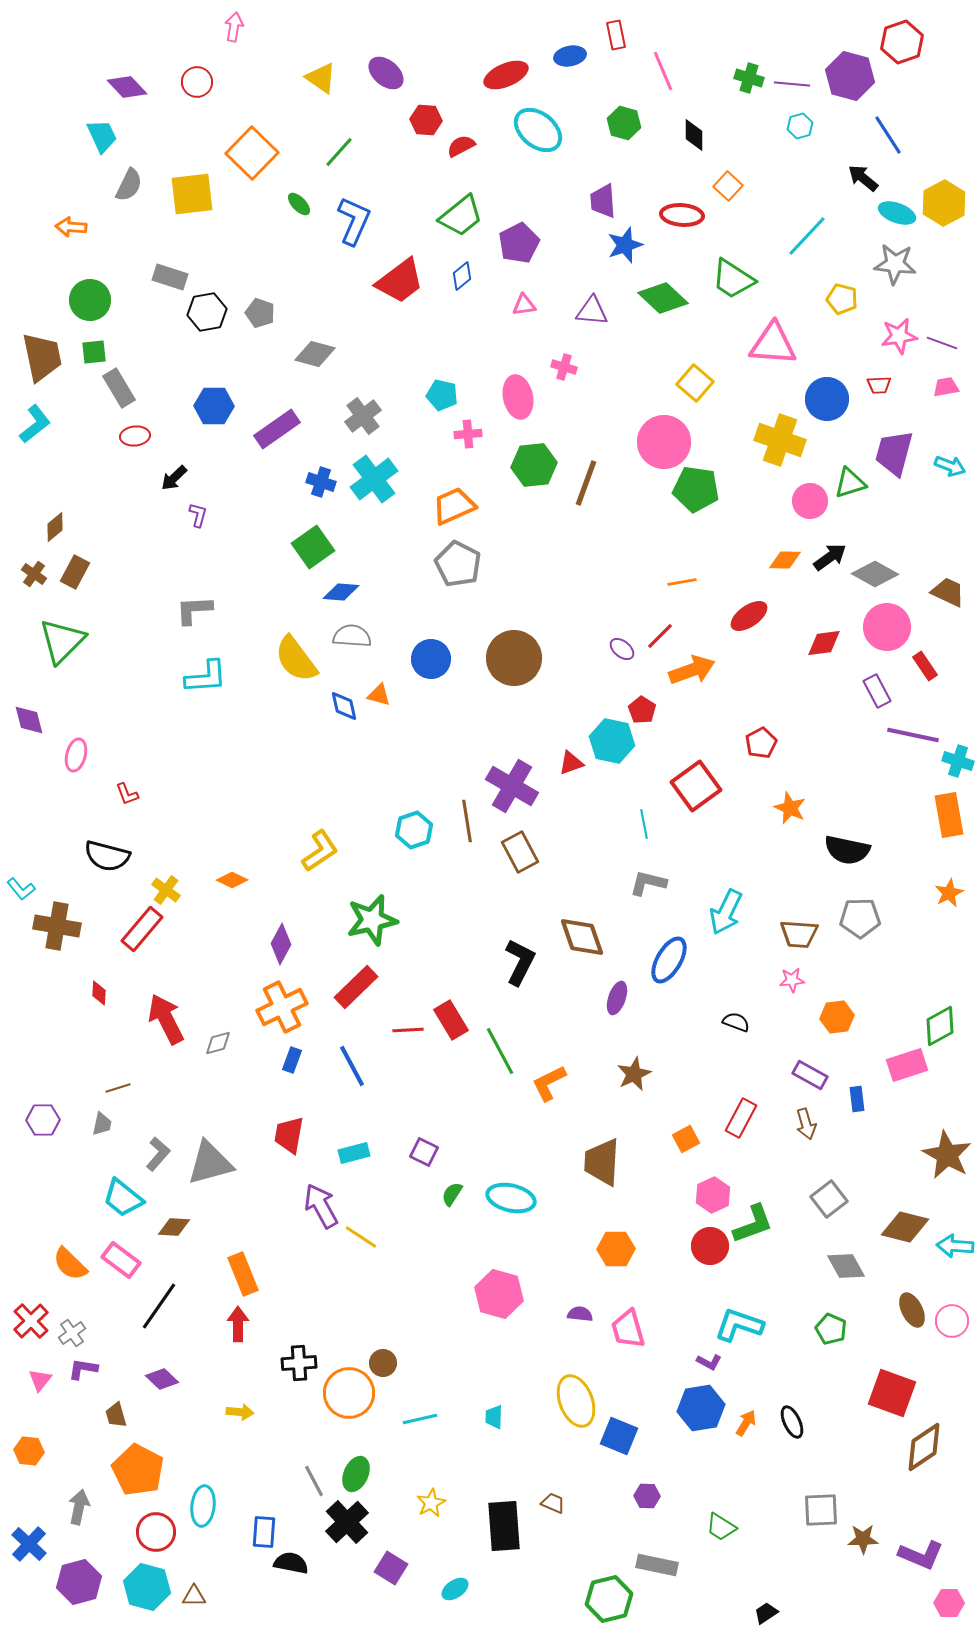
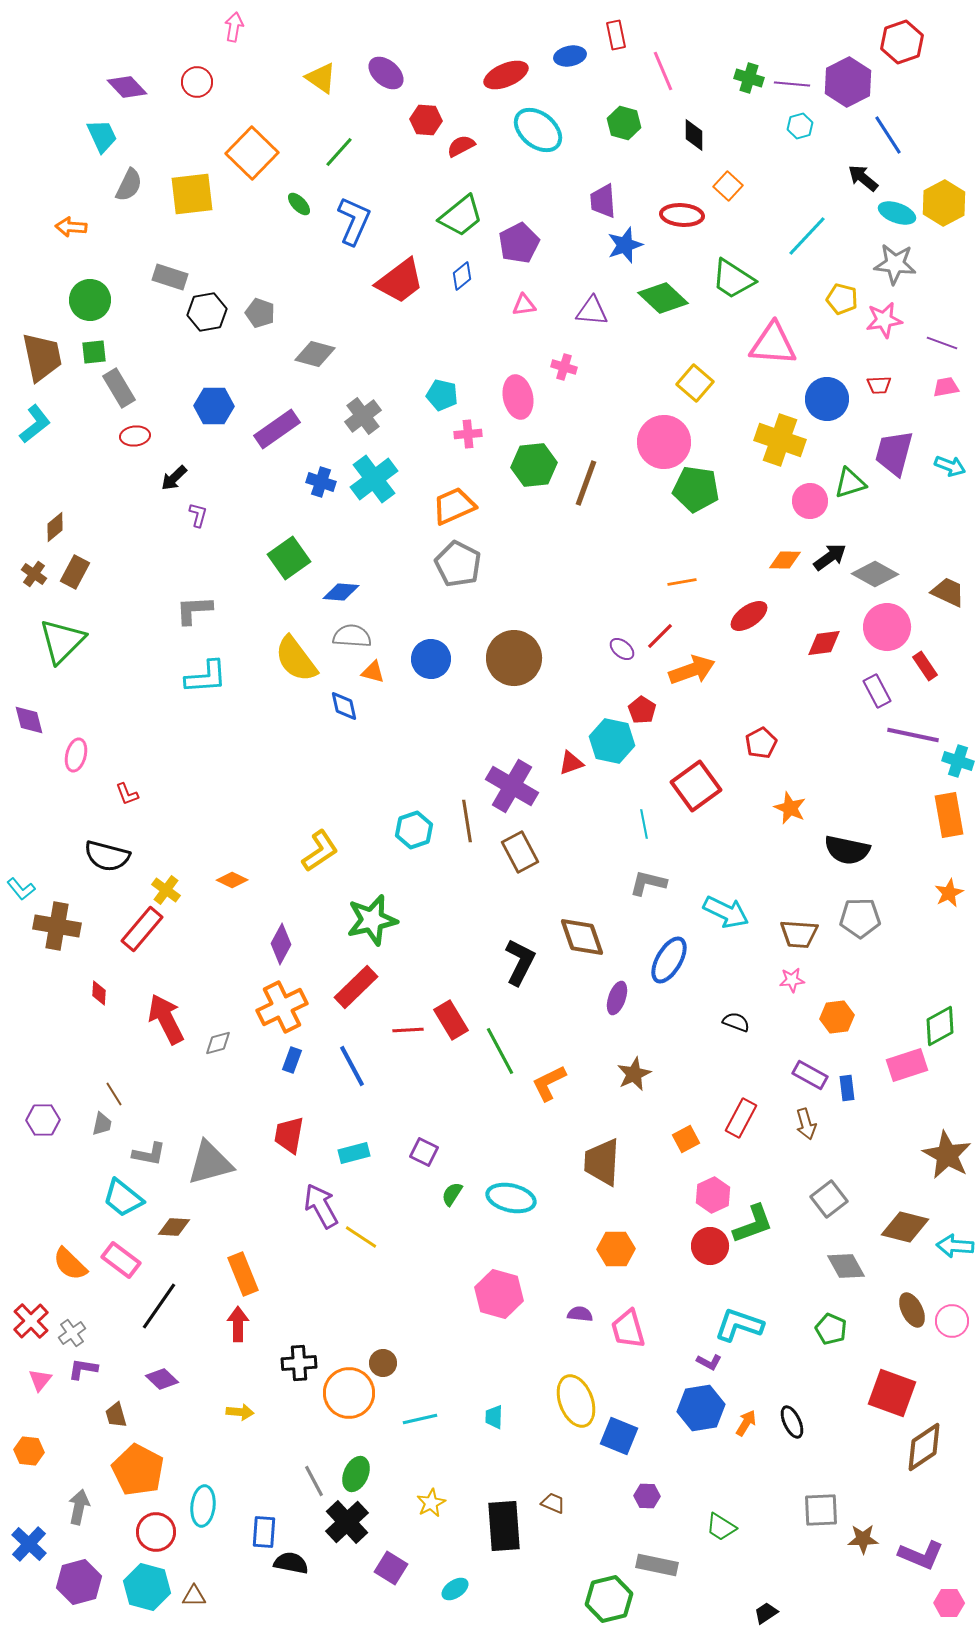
purple hexagon at (850, 76): moved 2 px left, 6 px down; rotated 18 degrees clockwise
pink star at (899, 336): moved 15 px left, 16 px up
green square at (313, 547): moved 24 px left, 11 px down
orange triangle at (379, 695): moved 6 px left, 23 px up
cyan arrow at (726, 912): rotated 90 degrees counterclockwise
brown line at (118, 1088): moved 4 px left, 6 px down; rotated 75 degrees clockwise
blue rectangle at (857, 1099): moved 10 px left, 11 px up
gray L-shape at (158, 1154): moved 9 px left; rotated 60 degrees clockwise
